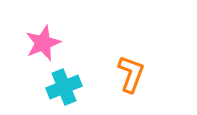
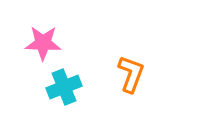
pink star: rotated 24 degrees clockwise
